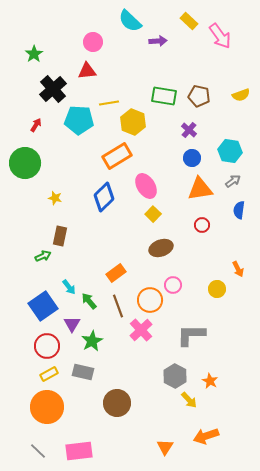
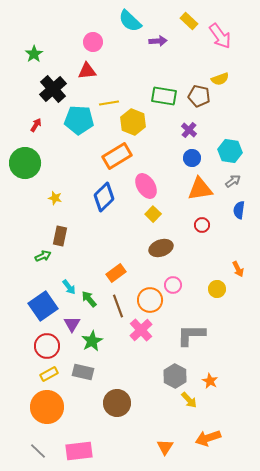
yellow semicircle at (241, 95): moved 21 px left, 16 px up
green arrow at (89, 301): moved 2 px up
orange arrow at (206, 436): moved 2 px right, 2 px down
